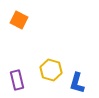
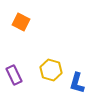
orange square: moved 2 px right, 2 px down
purple rectangle: moved 3 px left, 5 px up; rotated 12 degrees counterclockwise
